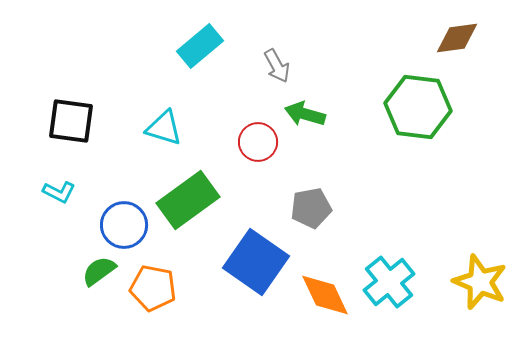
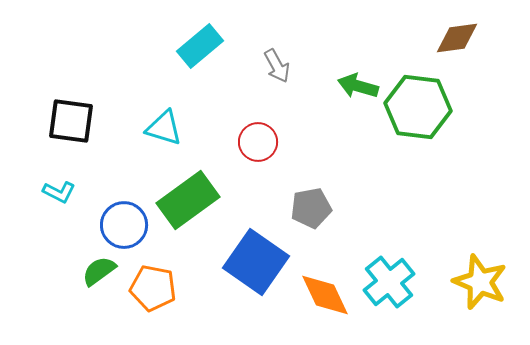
green arrow: moved 53 px right, 28 px up
